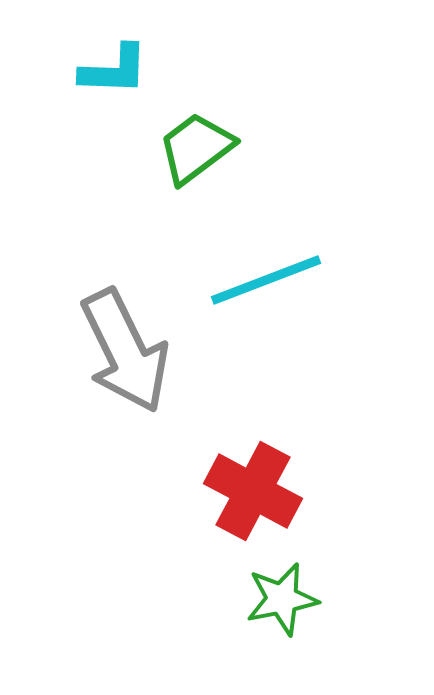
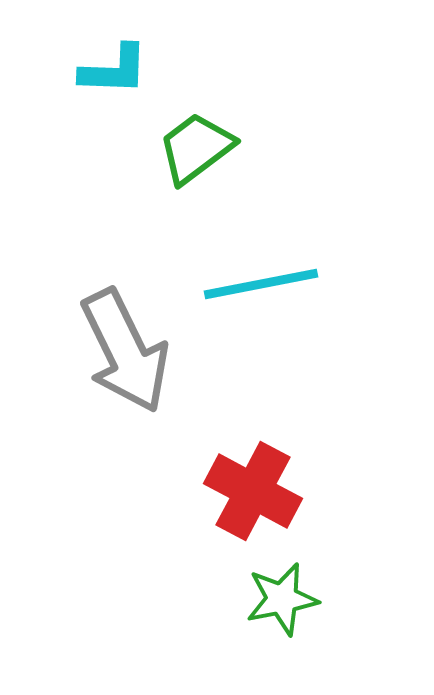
cyan line: moved 5 px left, 4 px down; rotated 10 degrees clockwise
